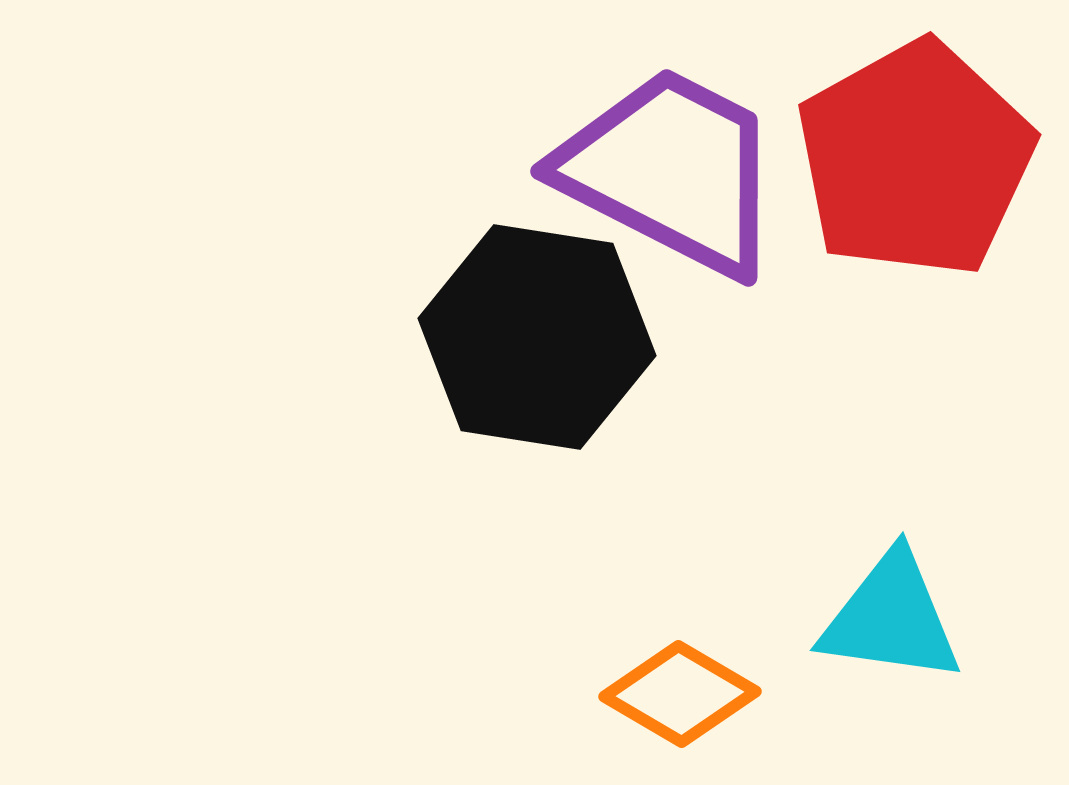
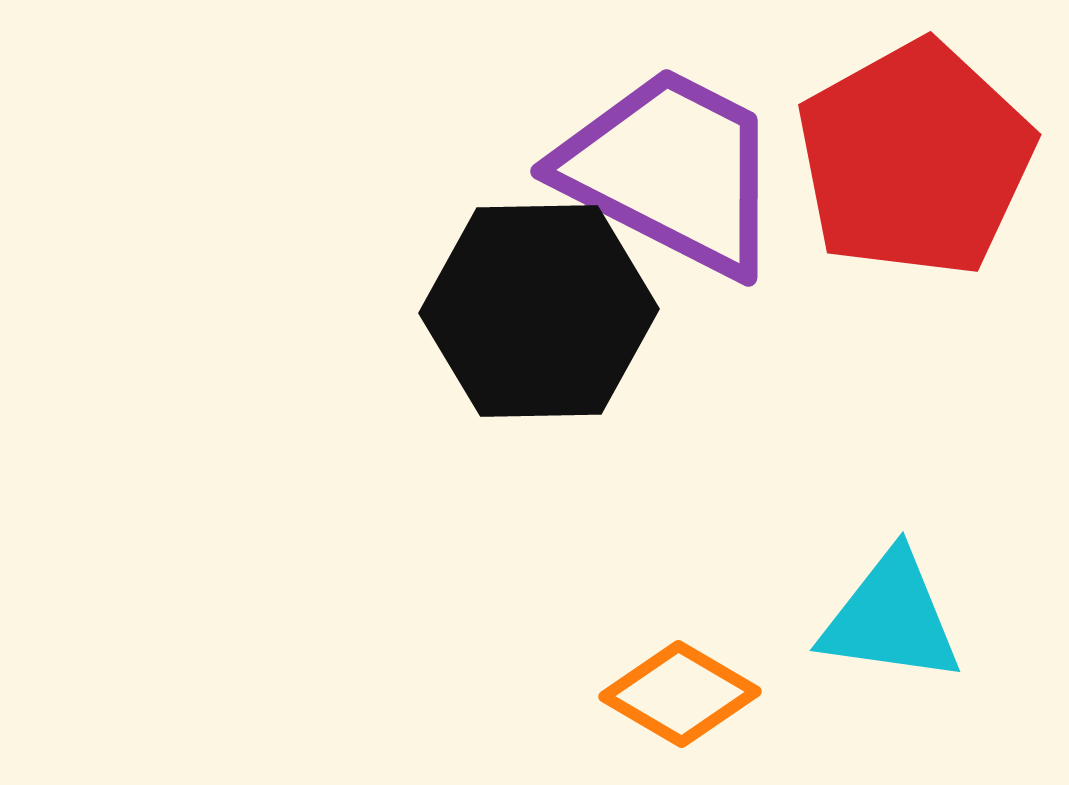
black hexagon: moved 2 px right, 26 px up; rotated 10 degrees counterclockwise
